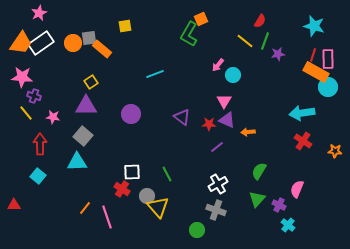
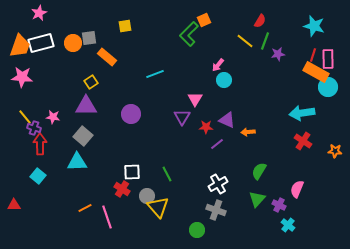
orange square at (201, 19): moved 3 px right, 1 px down
green L-shape at (189, 34): rotated 15 degrees clockwise
orange trapezoid at (21, 43): moved 1 px left, 3 px down; rotated 15 degrees counterclockwise
white rectangle at (41, 43): rotated 20 degrees clockwise
orange rectangle at (102, 49): moved 5 px right, 8 px down
cyan circle at (233, 75): moved 9 px left, 5 px down
purple cross at (34, 96): moved 32 px down
pink triangle at (224, 101): moved 29 px left, 2 px up
yellow line at (26, 113): moved 1 px left, 4 px down
purple triangle at (182, 117): rotated 24 degrees clockwise
red star at (209, 124): moved 3 px left, 3 px down
purple line at (217, 147): moved 3 px up
orange line at (85, 208): rotated 24 degrees clockwise
